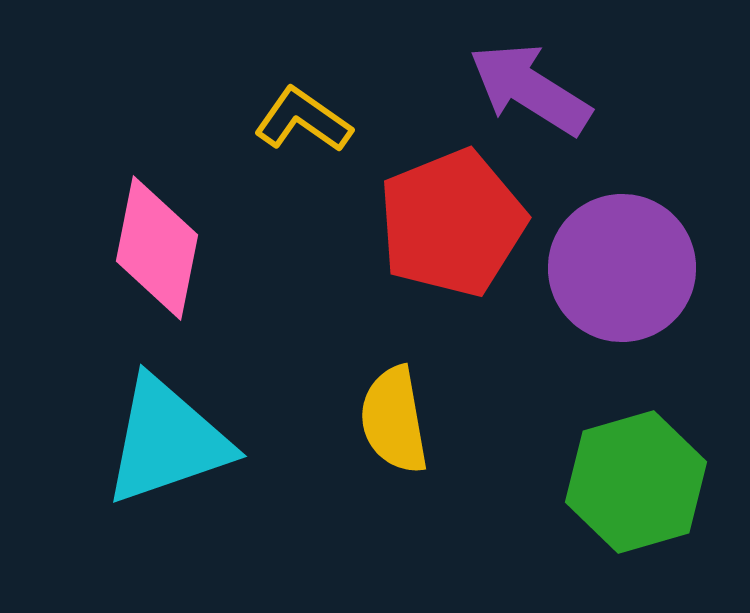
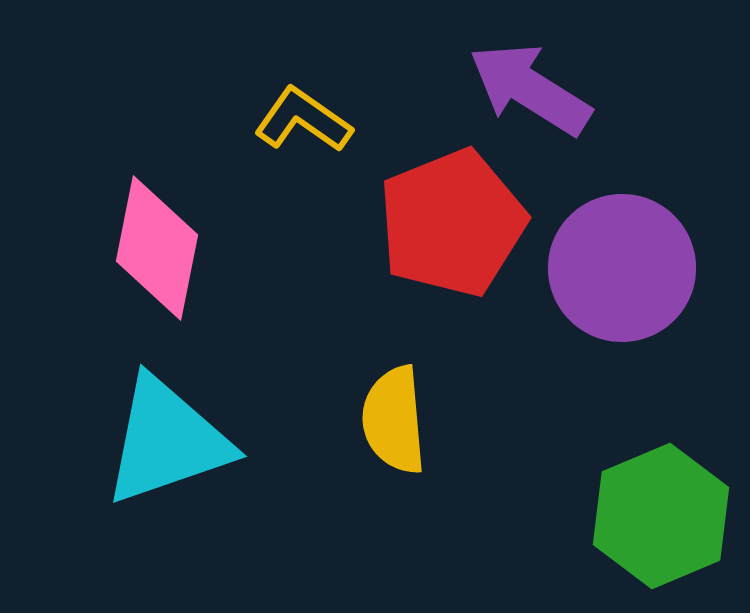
yellow semicircle: rotated 5 degrees clockwise
green hexagon: moved 25 px right, 34 px down; rotated 7 degrees counterclockwise
